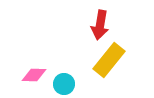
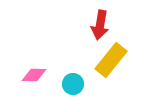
yellow rectangle: moved 2 px right
cyan circle: moved 9 px right
